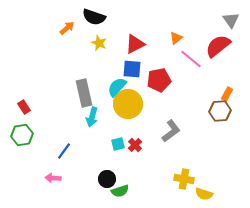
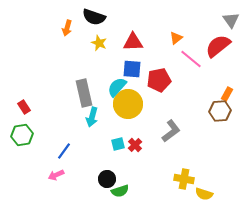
orange arrow: rotated 147 degrees clockwise
red triangle: moved 2 px left, 2 px up; rotated 25 degrees clockwise
pink arrow: moved 3 px right, 3 px up; rotated 28 degrees counterclockwise
